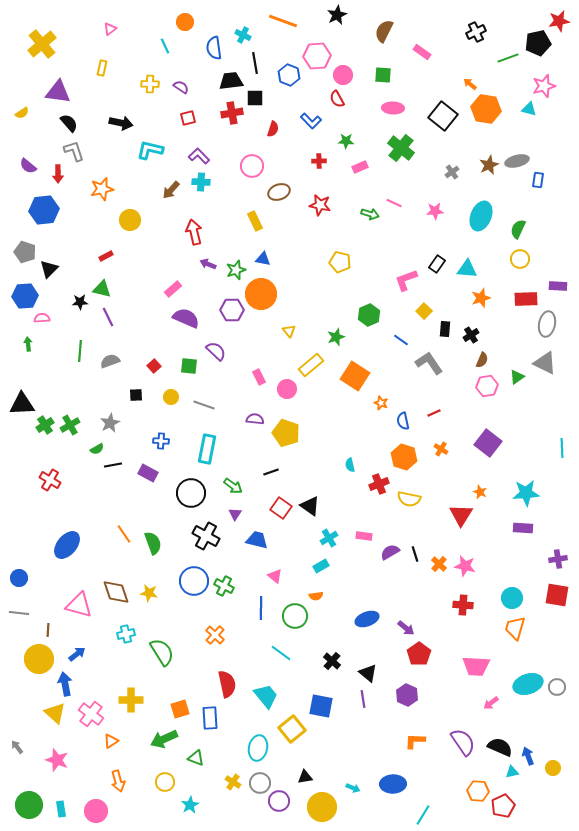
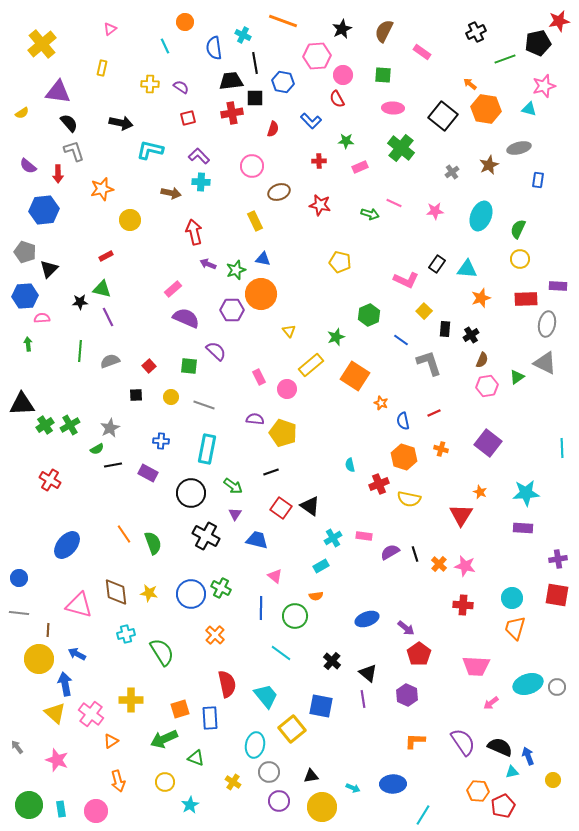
black star at (337, 15): moved 5 px right, 14 px down
green line at (508, 58): moved 3 px left, 1 px down
blue hexagon at (289, 75): moved 6 px left, 7 px down; rotated 10 degrees counterclockwise
gray ellipse at (517, 161): moved 2 px right, 13 px up
brown arrow at (171, 190): moved 3 px down; rotated 120 degrees counterclockwise
pink L-shape at (406, 280): rotated 135 degrees counterclockwise
gray L-shape at (429, 363): rotated 16 degrees clockwise
red square at (154, 366): moved 5 px left
gray star at (110, 423): moved 5 px down
yellow pentagon at (286, 433): moved 3 px left
orange cross at (441, 449): rotated 16 degrees counterclockwise
cyan cross at (329, 538): moved 4 px right
blue circle at (194, 581): moved 3 px left, 13 px down
green cross at (224, 586): moved 3 px left, 2 px down
brown diamond at (116, 592): rotated 12 degrees clockwise
blue arrow at (77, 654): rotated 114 degrees counterclockwise
cyan ellipse at (258, 748): moved 3 px left, 3 px up
yellow circle at (553, 768): moved 12 px down
black triangle at (305, 777): moved 6 px right, 1 px up
gray circle at (260, 783): moved 9 px right, 11 px up
